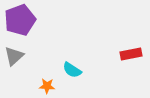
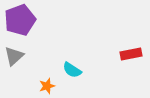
orange star: rotated 21 degrees counterclockwise
